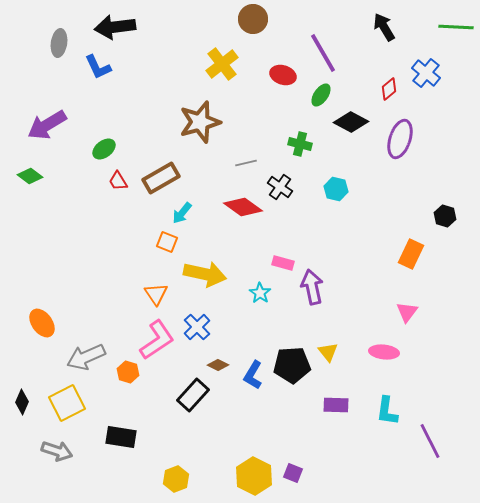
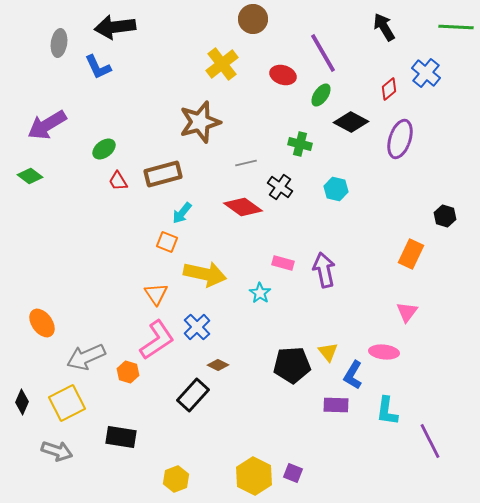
brown rectangle at (161, 178): moved 2 px right, 4 px up; rotated 15 degrees clockwise
purple arrow at (312, 287): moved 12 px right, 17 px up
blue L-shape at (253, 375): moved 100 px right
